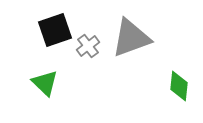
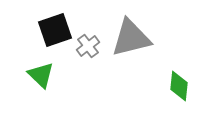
gray triangle: rotated 6 degrees clockwise
green triangle: moved 4 px left, 8 px up
